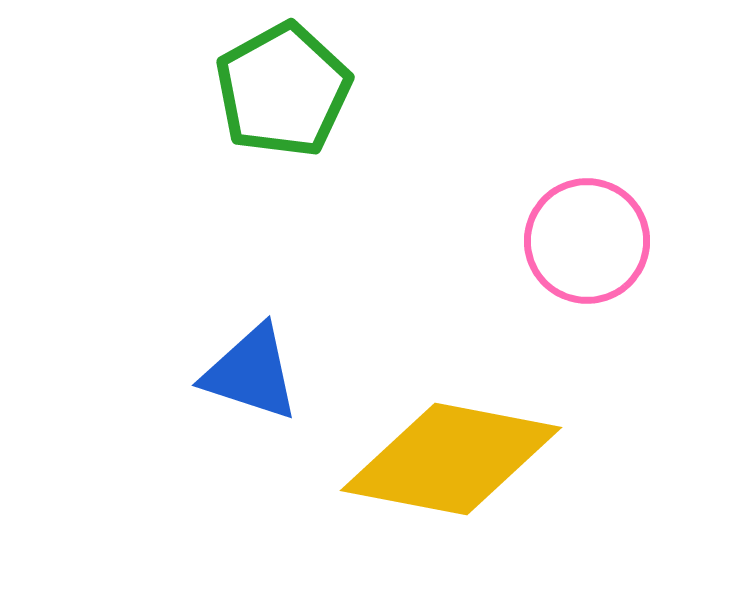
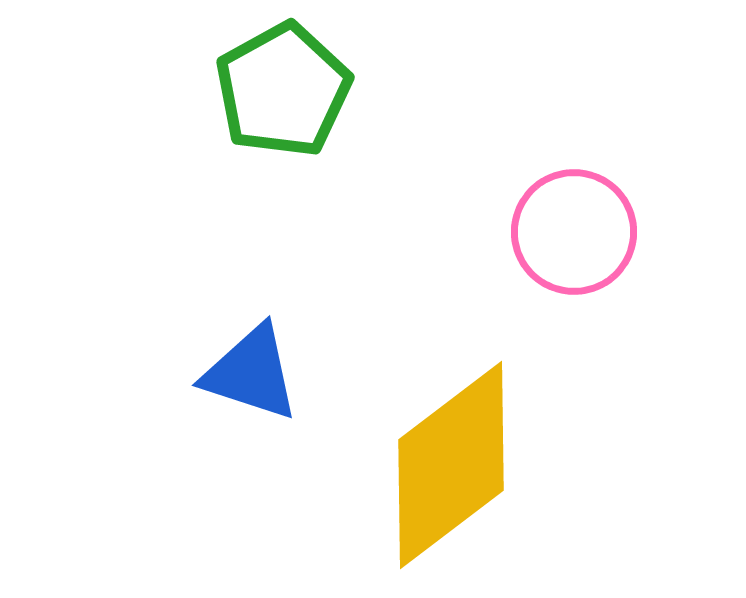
pink circle: moved 13 px left, 9 px up
yellow diamond: moved 6 px down; rotated 48 degrees counterclockwise
